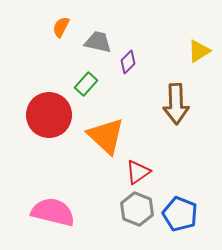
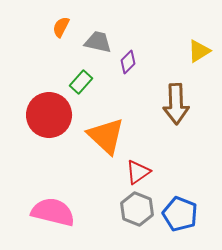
green rectangle: moved 5 px left, 2 px up
